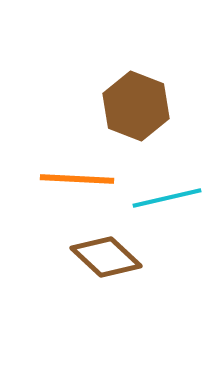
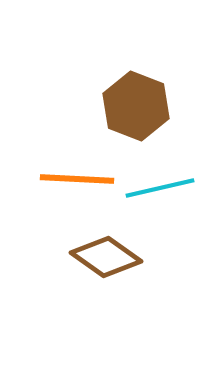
cyan line: moved 7 px left, 10 px up
brown diamond: rotated 8 degrees counterclockwise
